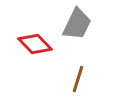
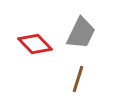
gray trapezoid: moved 4 px right, 9 px down
